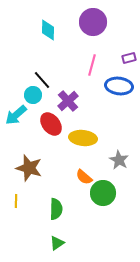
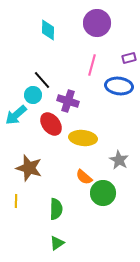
purple circle: moved 4 px right, 1 px down
purple cross: rotated 30 degrees counterclockwise
